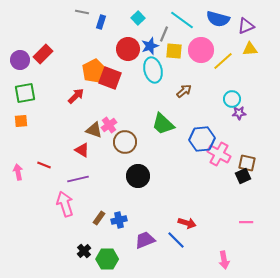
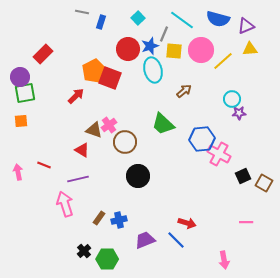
purple circle at (20, 60): moved 17 px down
brown square at (247, 163): moved 17 px right, 20 px down; rotated 18 degrees clockwise
